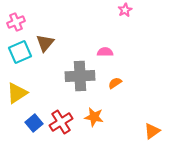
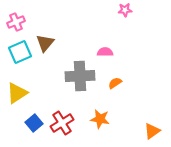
pink star: rotated 24 degrees clockwise
orange star: moved 6 px right, 2 px down
red cross: moved 1 px right, 1 px down
